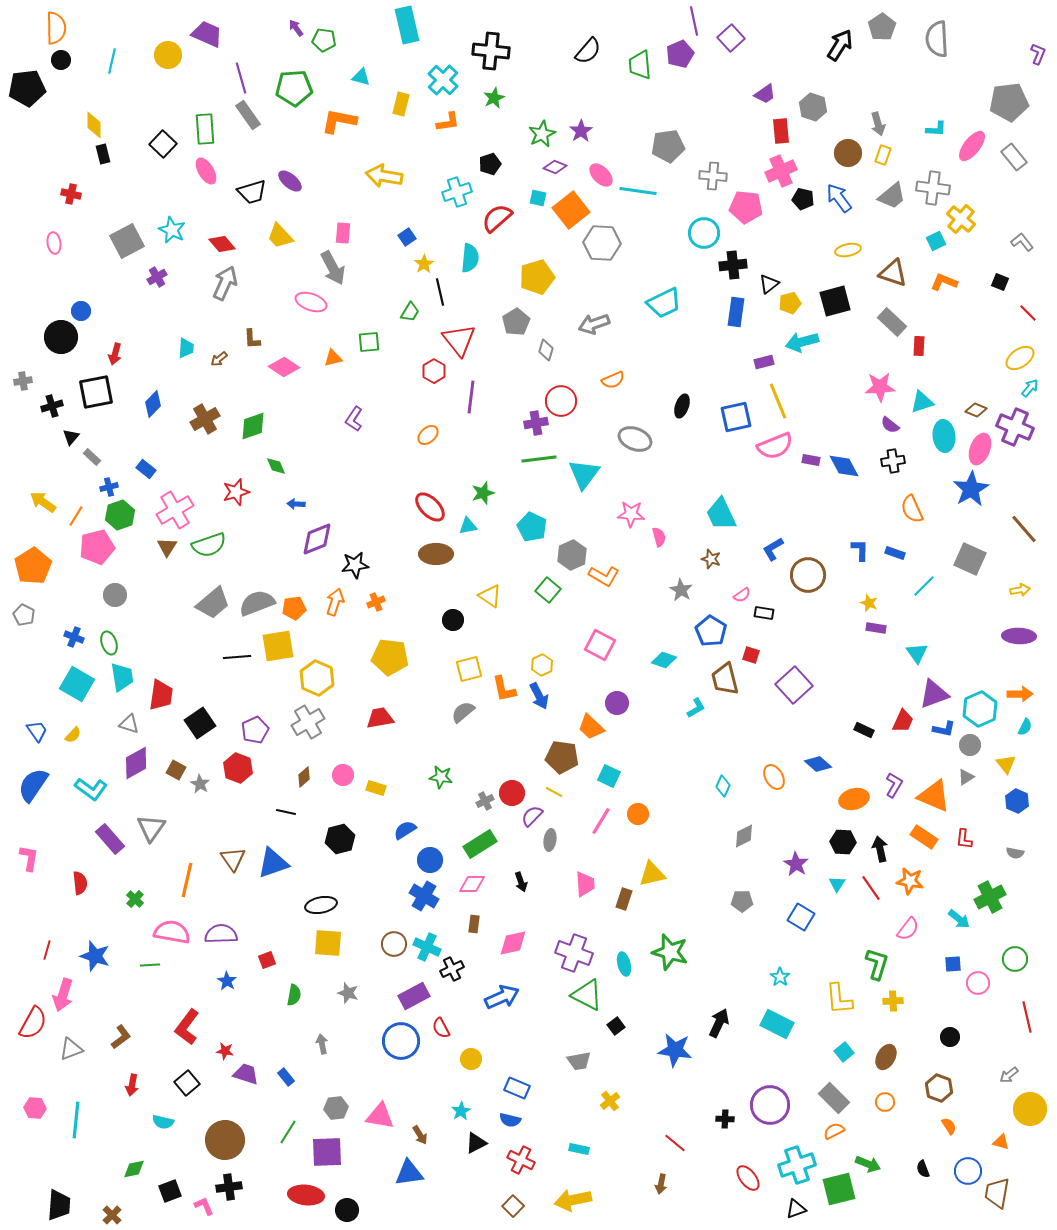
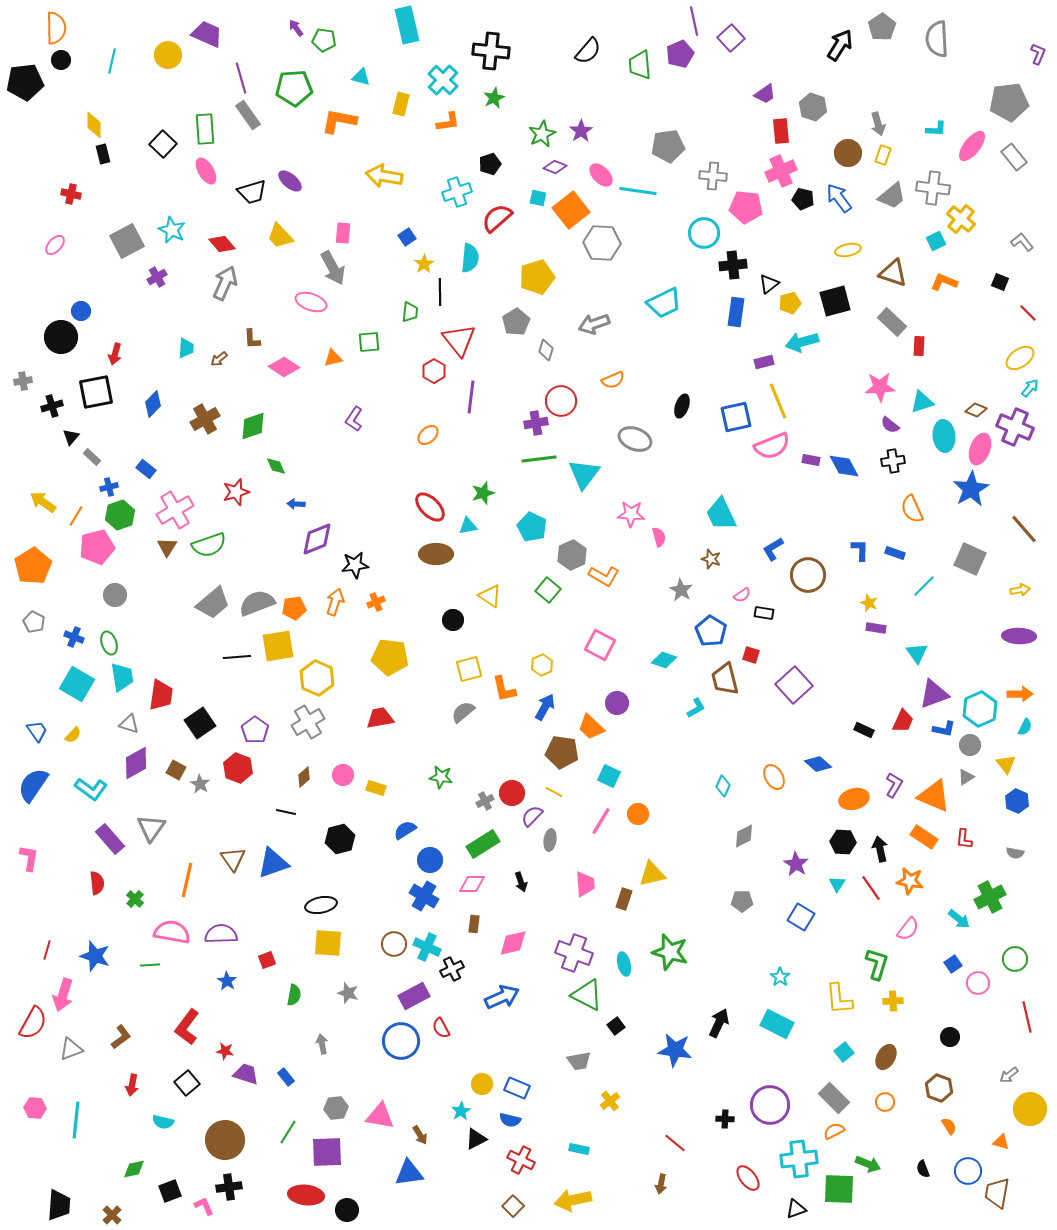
black pentagon at (27, 88): moved 2 px left, 6 px up
pink ellipse at (54, 243): moved 1 px right, 2 px down; rotated 50 degrees clockwise
black line at (440, 292): rotated 12 degrees clockwise
green trapezoid at (410, 312): rotated 25 degrees counterclockwise
pink semicircle at (775, 446): moved 3 px left
gray pentagon at (24, 615): moved 10 px right, 7 px down
blue arrow at (539, 696): moved 6 px right, 11 px down; rotated 124 degrees counterclockwise
purple pentagon at (255, 730): rotated 12 degrees counterclockwise
brown pentagon at (562, 757): moved 5 px up
green rectangle at (480, 844): moved 3 px right
red semicircle at (80, 883): moved 17 px right
blue square at (953, 964): rotated 30 degrees counterclockwise
yellow circle at (471, 1059): moved 11 px right, 25 px down
black triangle at (476, 1143): moved 4 px up
cyan cross at (797, 1165): moved 2 px right, 6 px up; rotated 12 degrees clockwise
green square at (839, 1189): rotated 16 degrees clockwise
